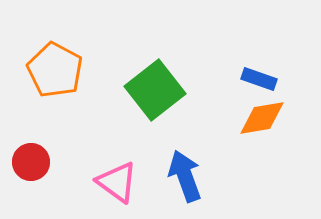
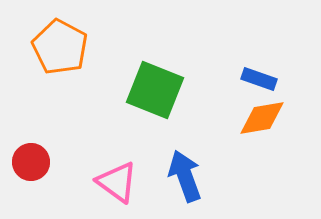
orange pentagon: moved 5 px right, 23 px up
green square: rotated 30 degrees counterclockwise
